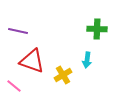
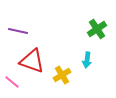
green cross: rotated 36 degrees counterclockwise
yellow cross: moved 1 px left
pink line: moved 2 px left, 4 px up
